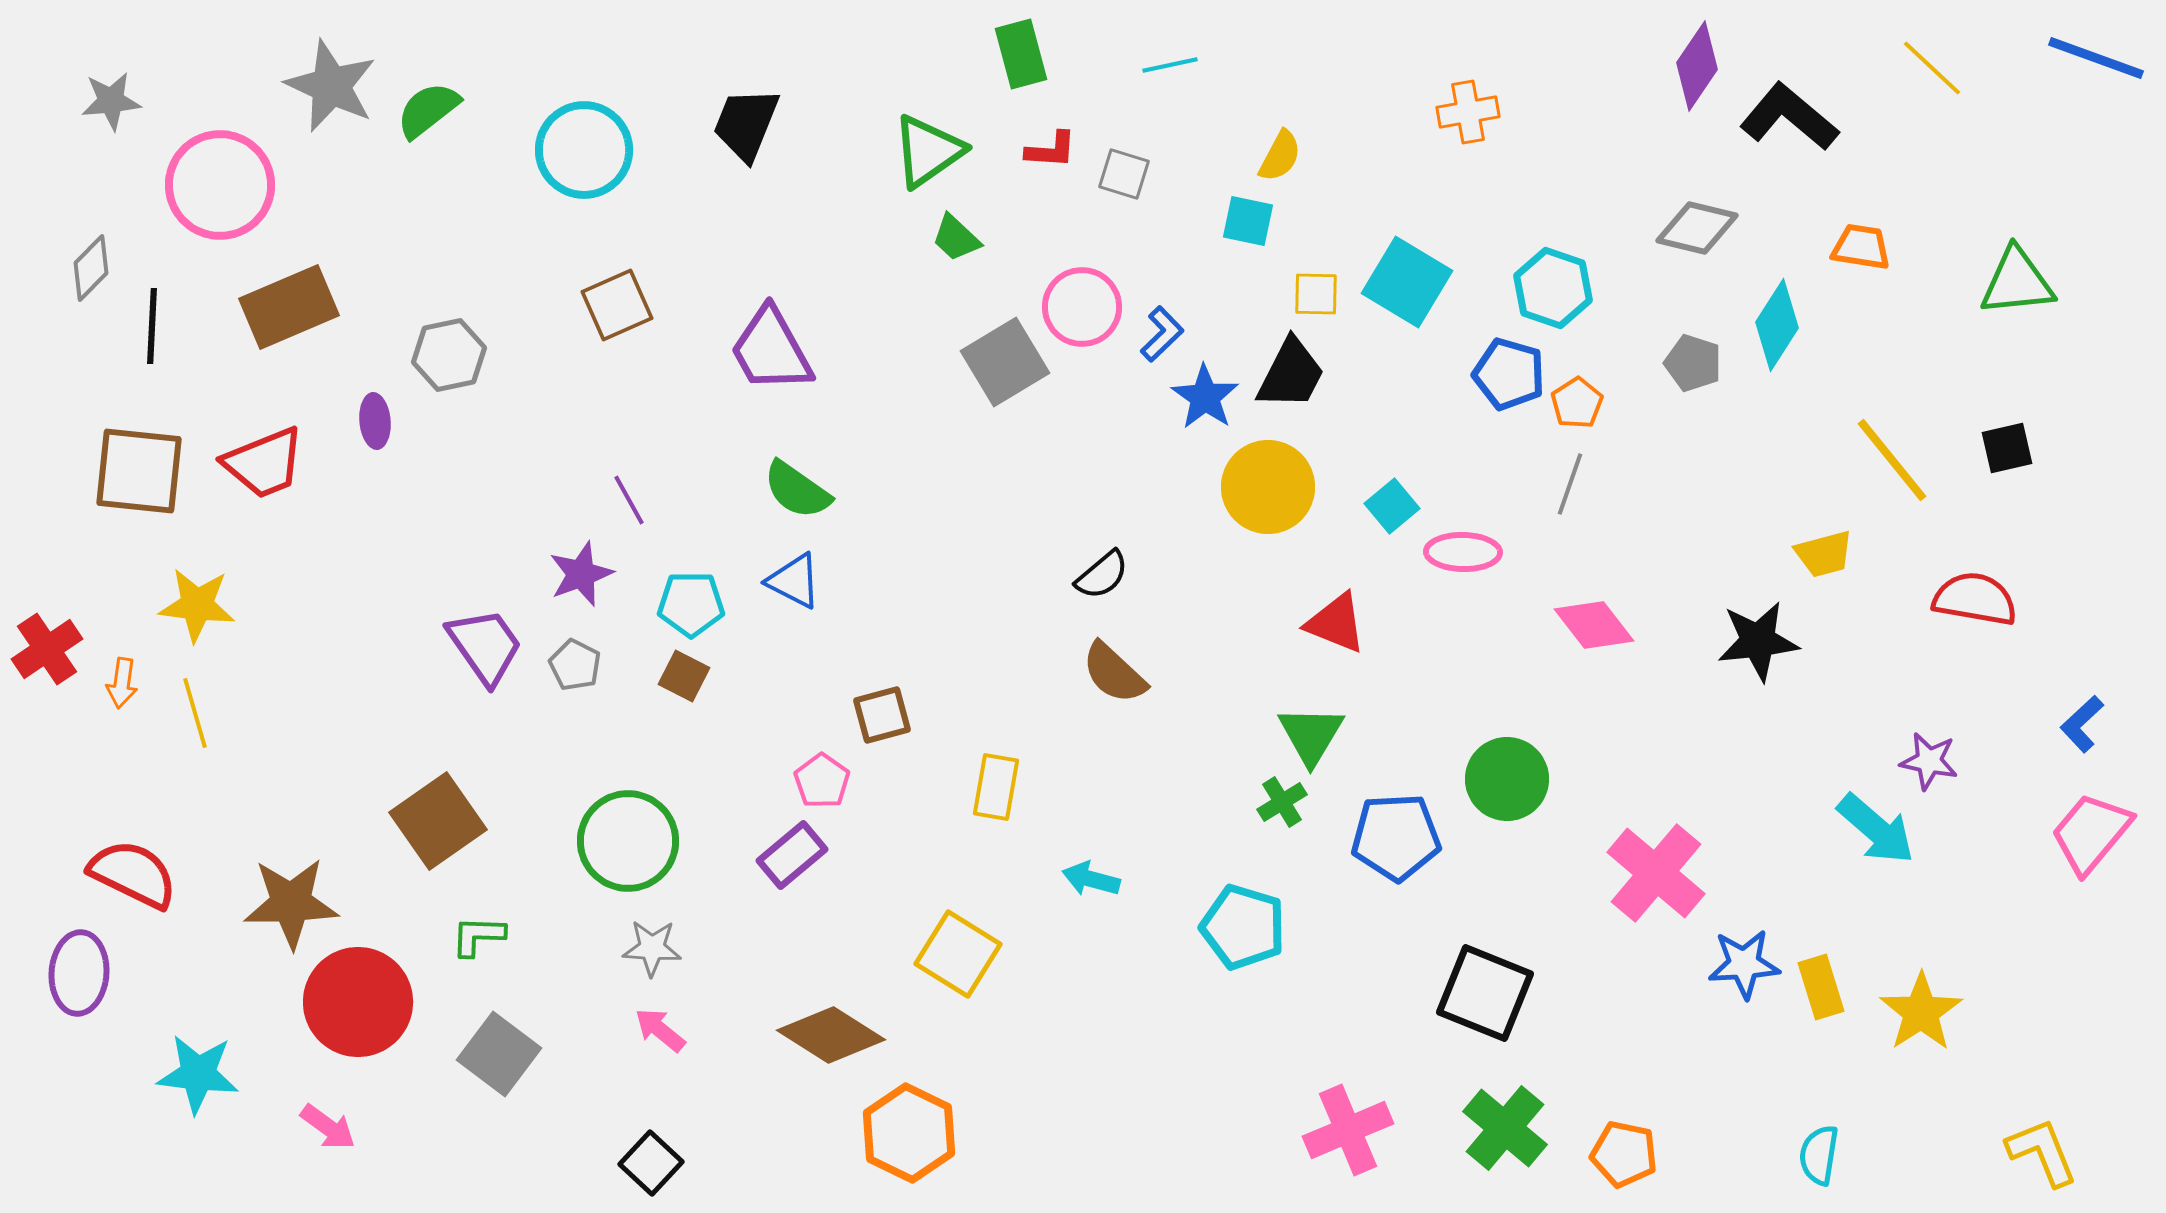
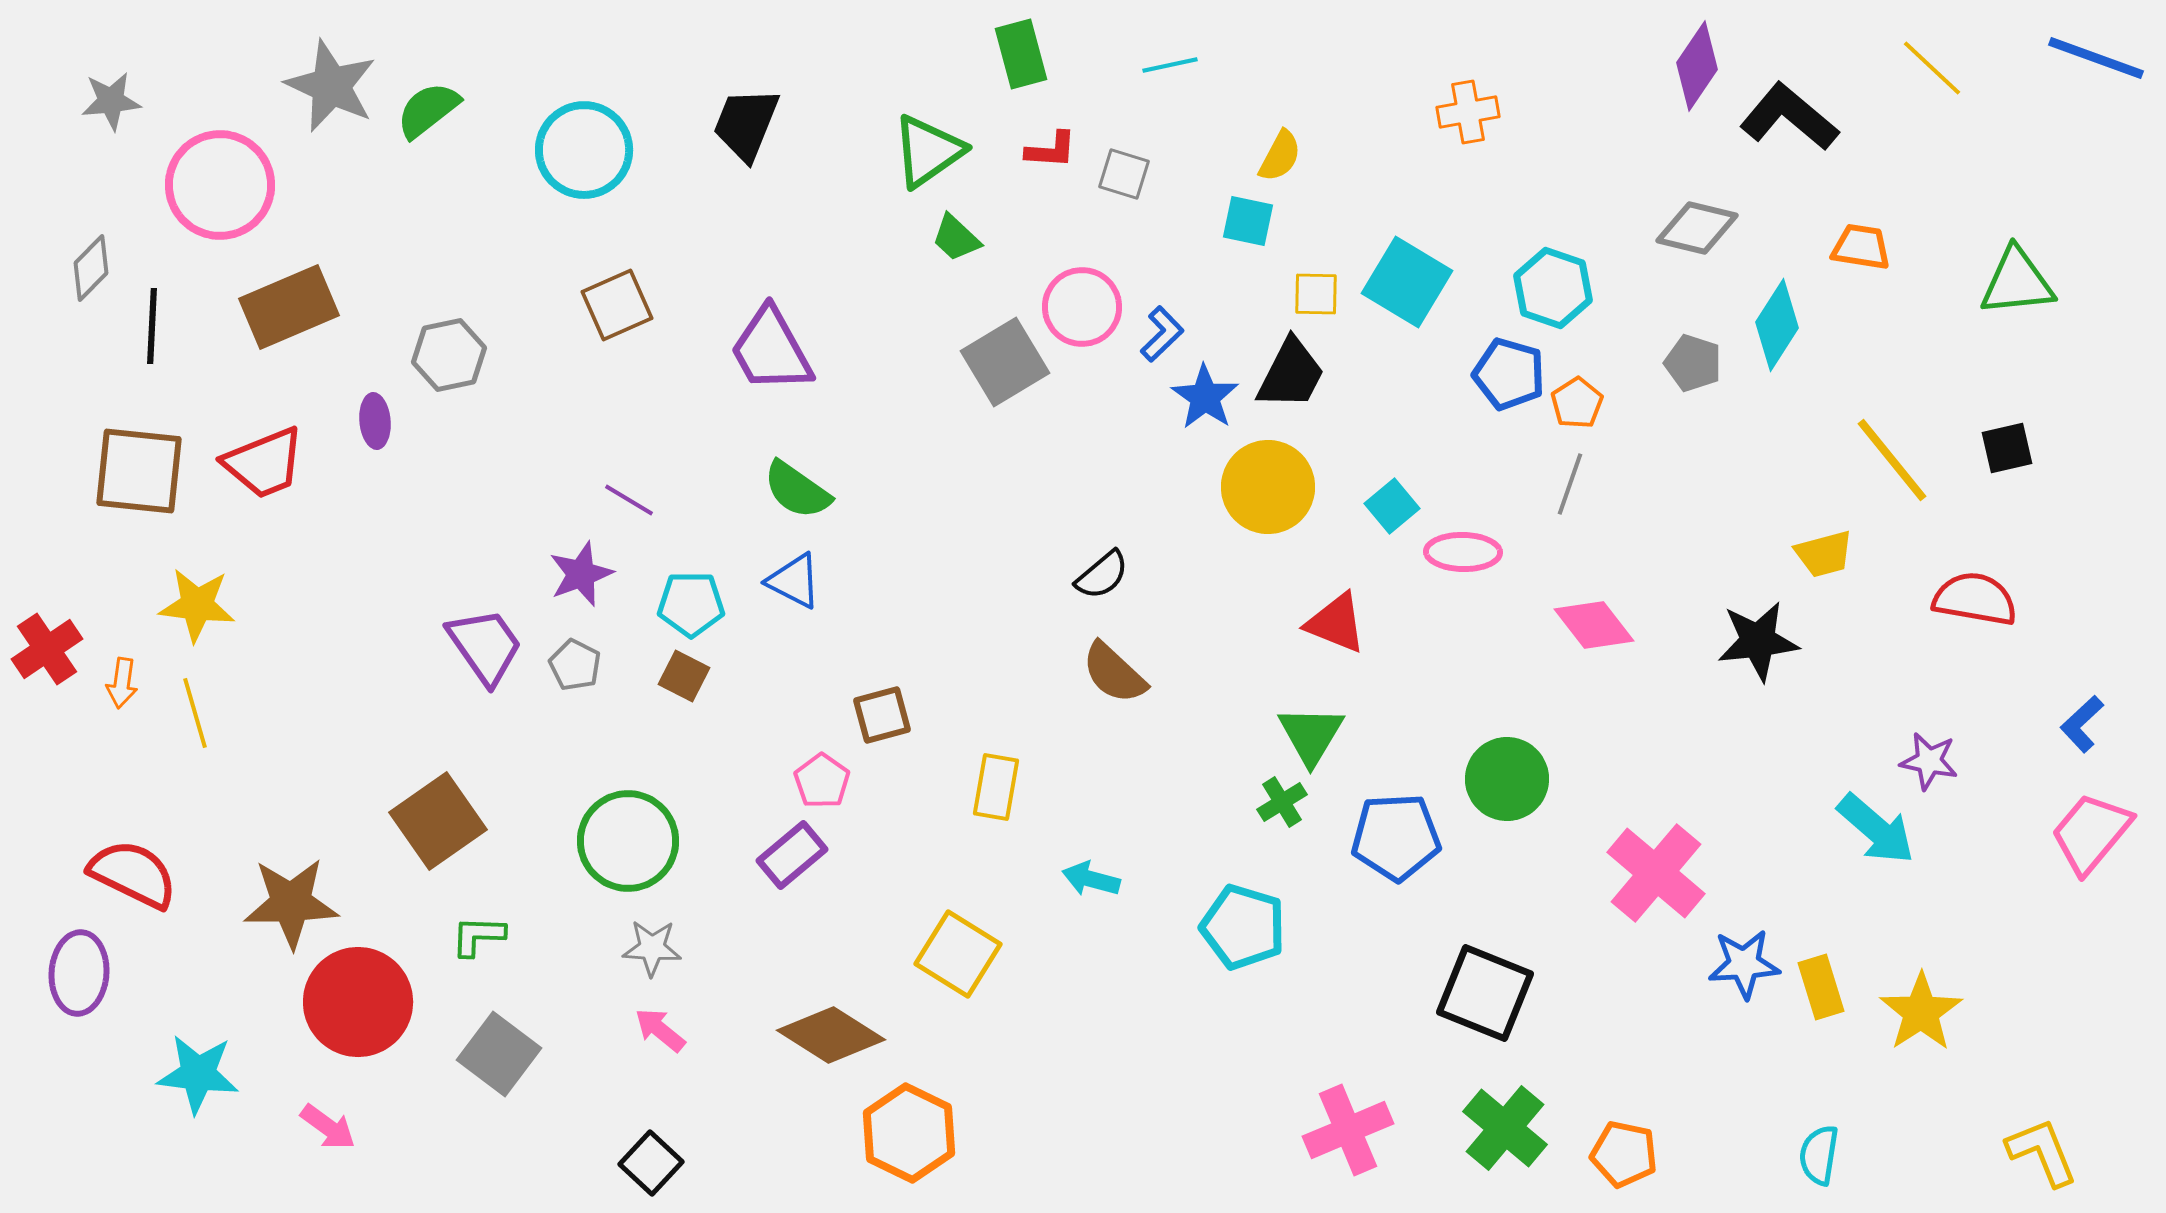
purple line at (629, 500): rotated 30 degrees counterclockwise
